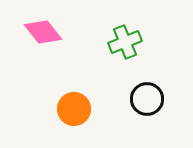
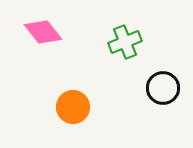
black circle: moved 16 px right, 11 px up
orange circle: moved 1 px left, 2 px up
